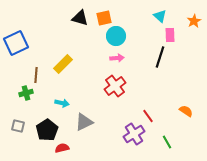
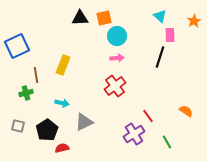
black triangle: rotated 18 degrees counterclockwise
cyan circle: moved 1 px right
blue square: moved 1 px right, 3 px down
yellow rectangle: moved 1 px down; rotated 24 degrees counterclockwise
brown line: rotated 14 degrees counterclockwise
